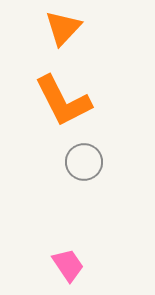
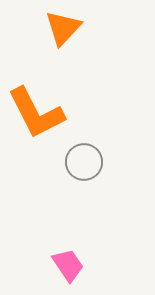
orange L-shape: moved 27 px left, 12 px down
